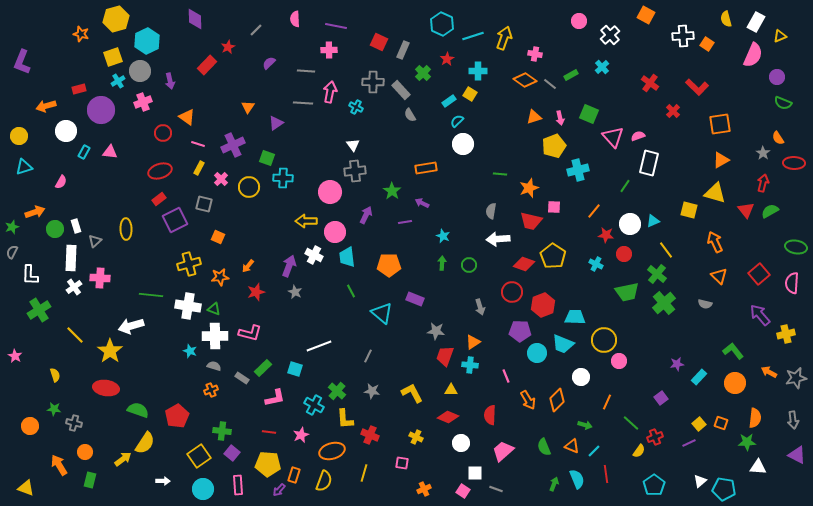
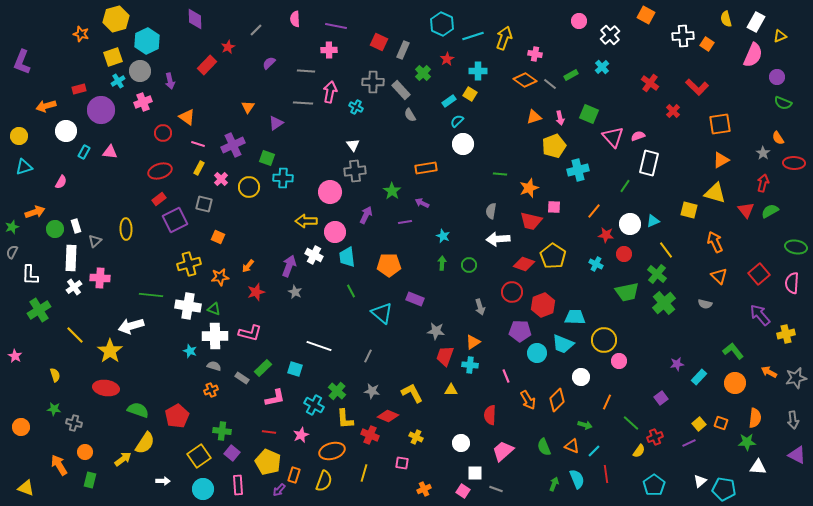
white line at (319, 346): rotated 40 degrees clockwise
red diamond at (448, 417): moved 60 px left, 1 px up
orange circle at (30, 426): moved 9 px left, 1 px down
yellow pentagon at (268, 464): moved 2 px up; rotated 20 degrees clockwise
